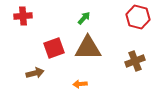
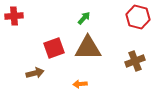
red cross: moved 9 px left
